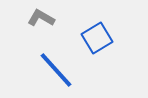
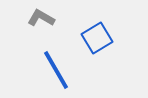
blue line: rotated 12 degrees clockwise
